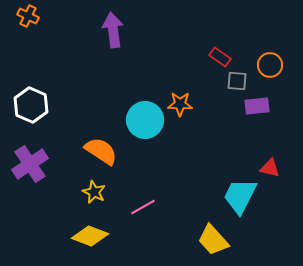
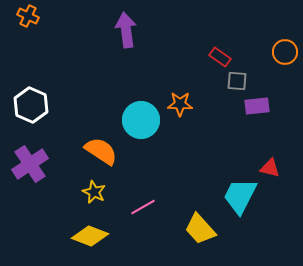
purple arrow: moved 13 px right
orange circle: moved 15 px right, 13 px up
cyan circle: moved 4 px left
yellow trapezoid: moved 13 px left, 11 px up
